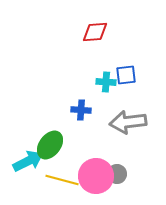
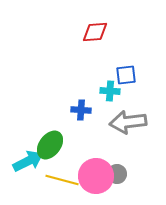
cyan cross: moved 4 px right, 9 px down
